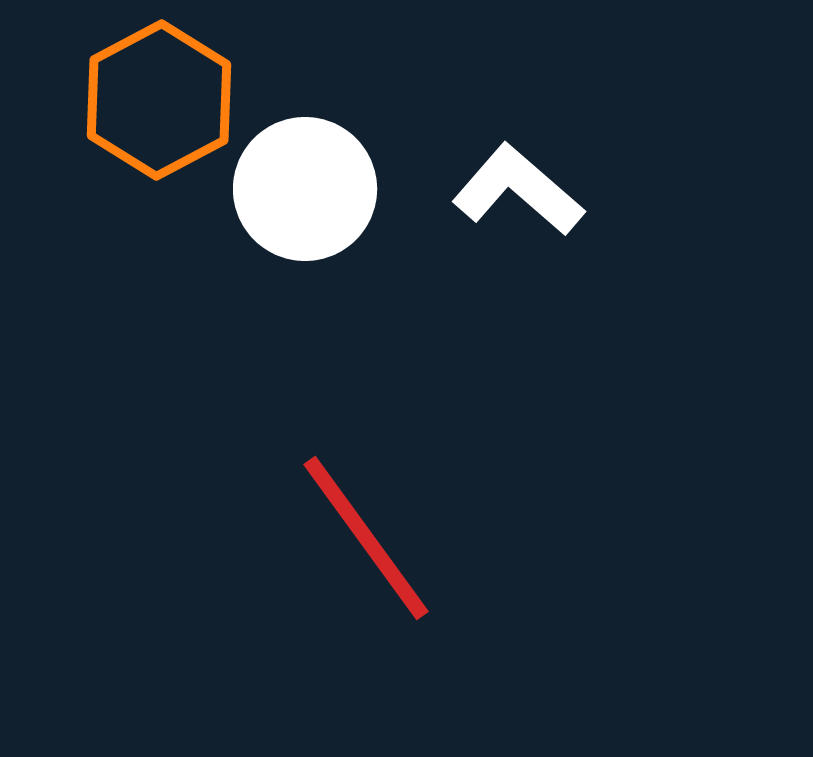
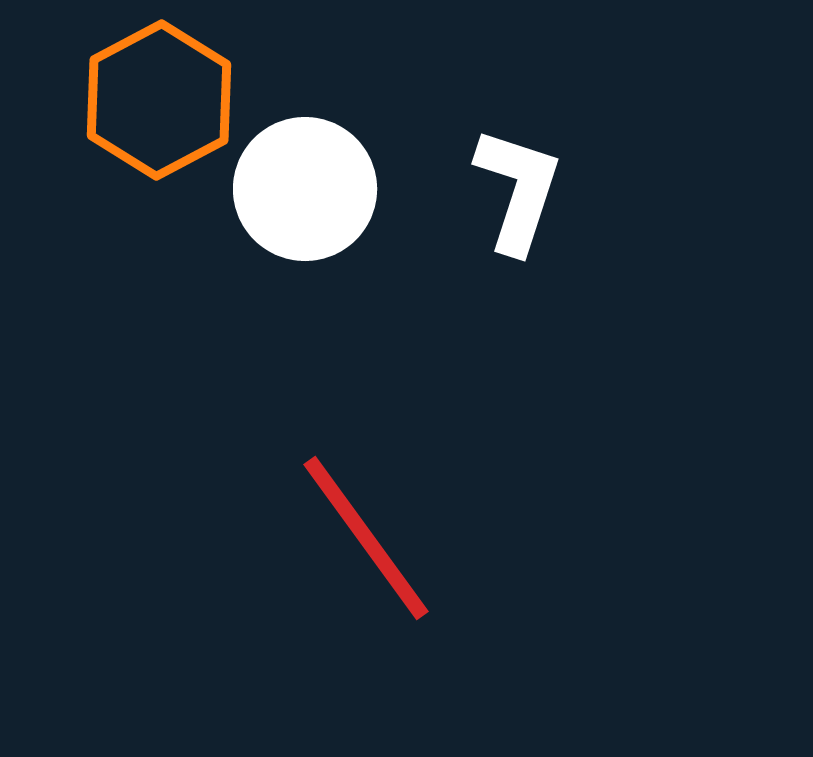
white L-shape: rotated 67 degrees clockwise
